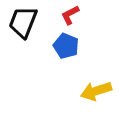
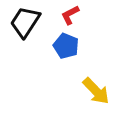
black trapezoid: moved 2 px right; rotated 12 degrees clockwise
yellow arrow: rotated 116 degrees counterclockwise
